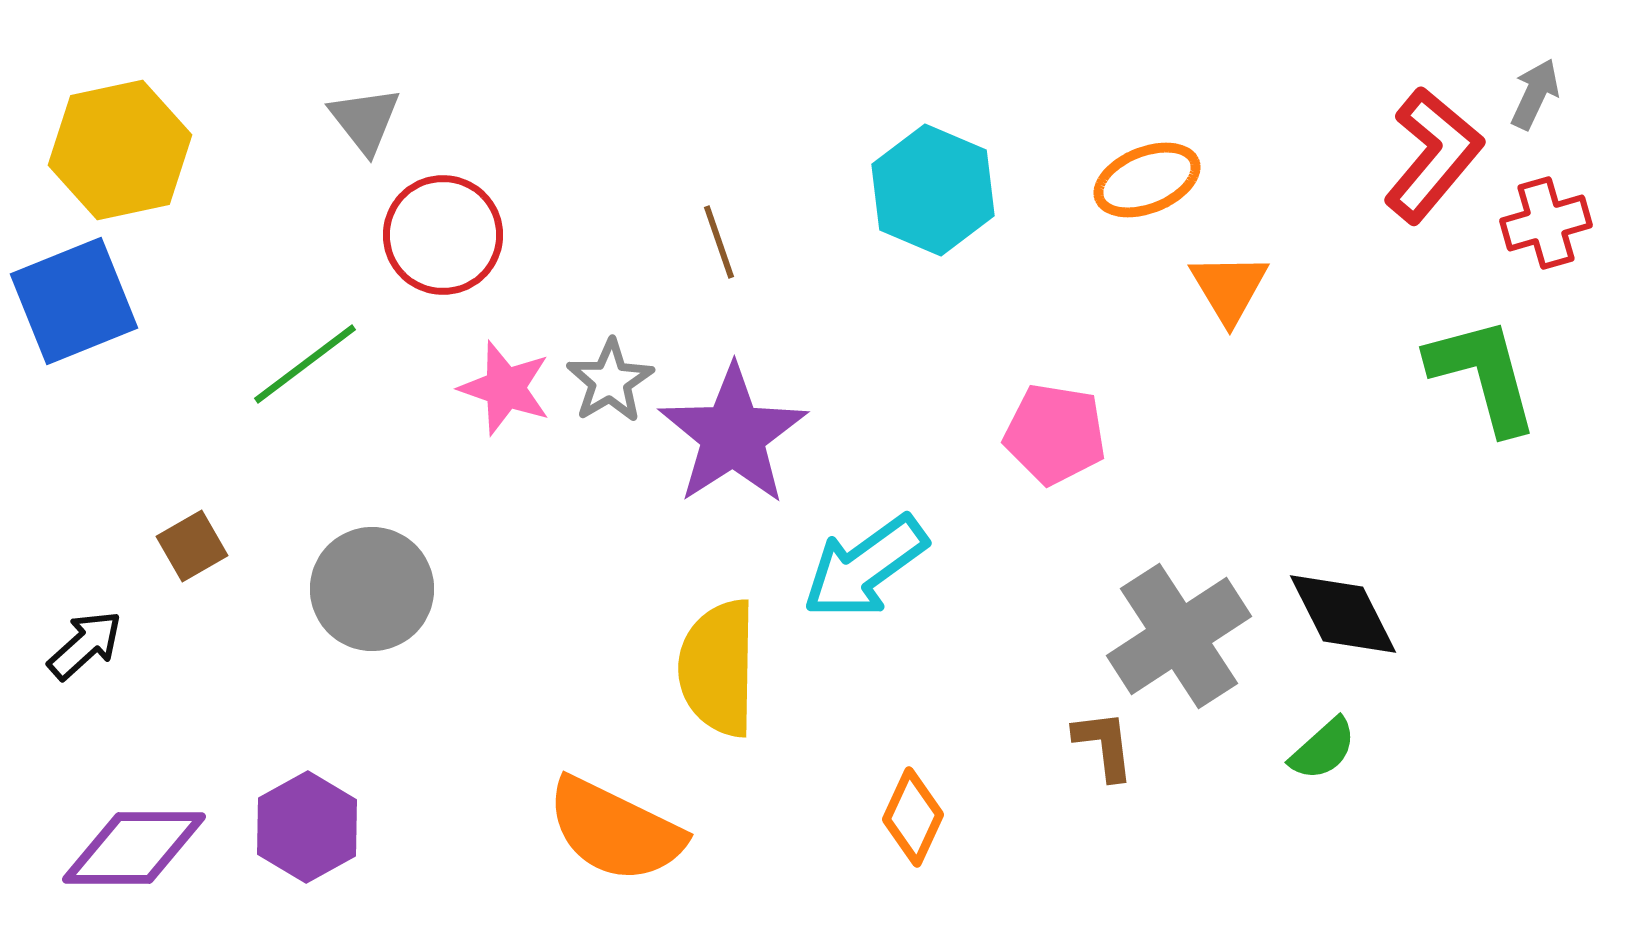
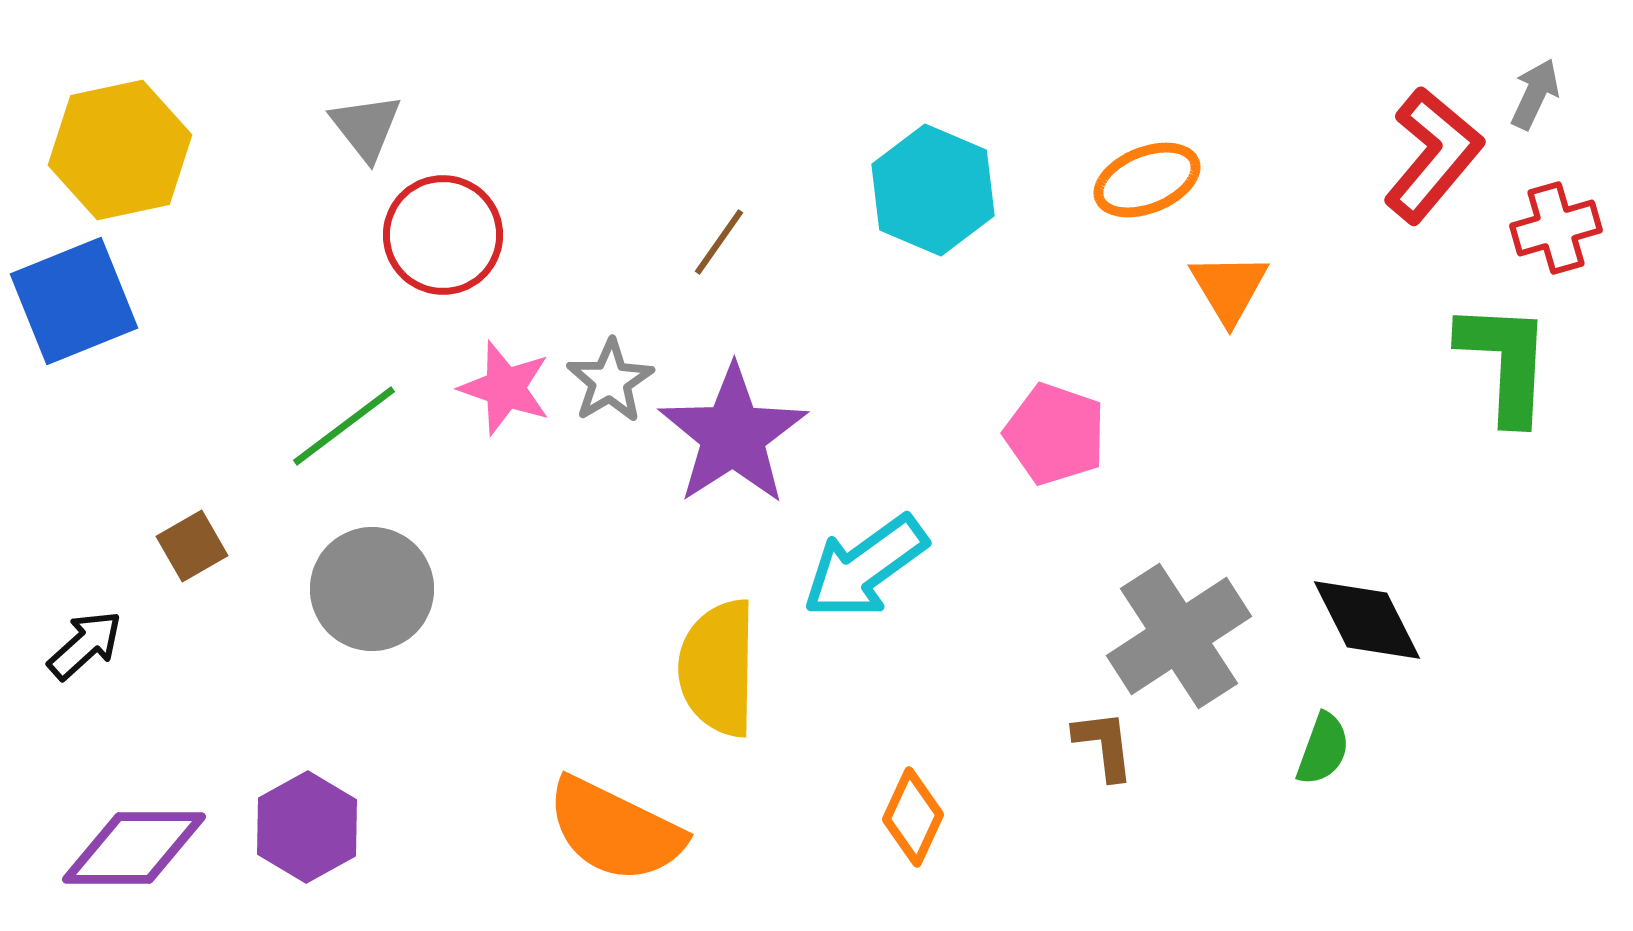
gray triangle: moved 1 px right, 7 px down
red cross: moved 10 px right, 5 px down
brown line: rotated 54 degrees clockwise
green line: moved 39 px right, 62 px down
green L-shape: moved 22 px right, 13 px up; rotated 18 degrees clockwise
pink pentagon: rotated 10 degrees clockwise
black diamond: moved 24 px right, 6 px down
green semicircle: rotated 28 degrees counterclockwise
